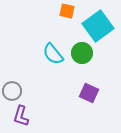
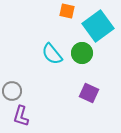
cyan semicircle: moved 1 px left
